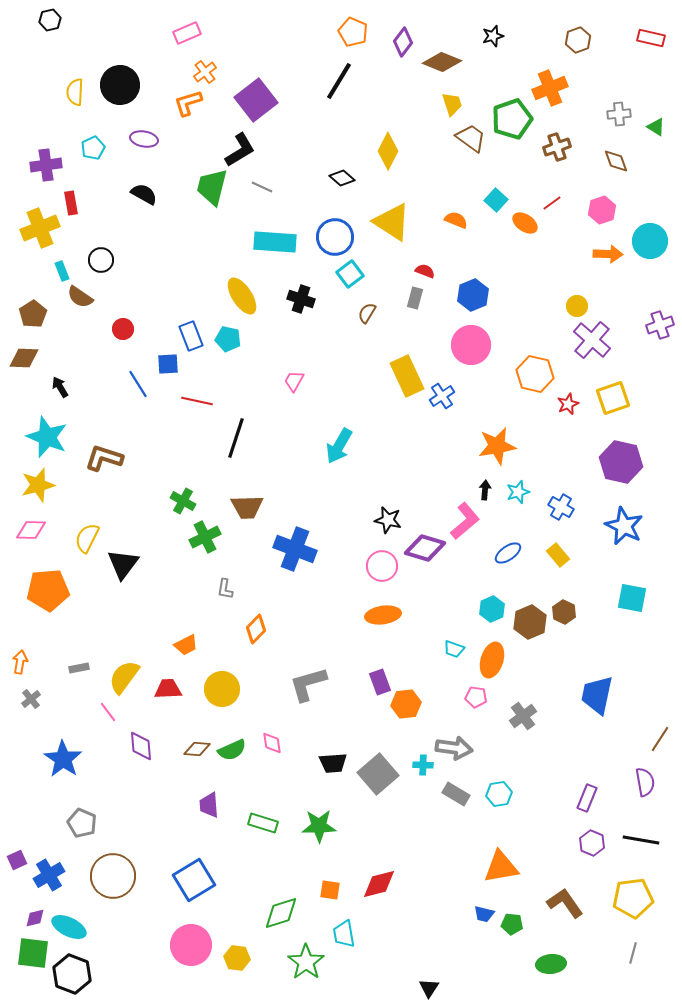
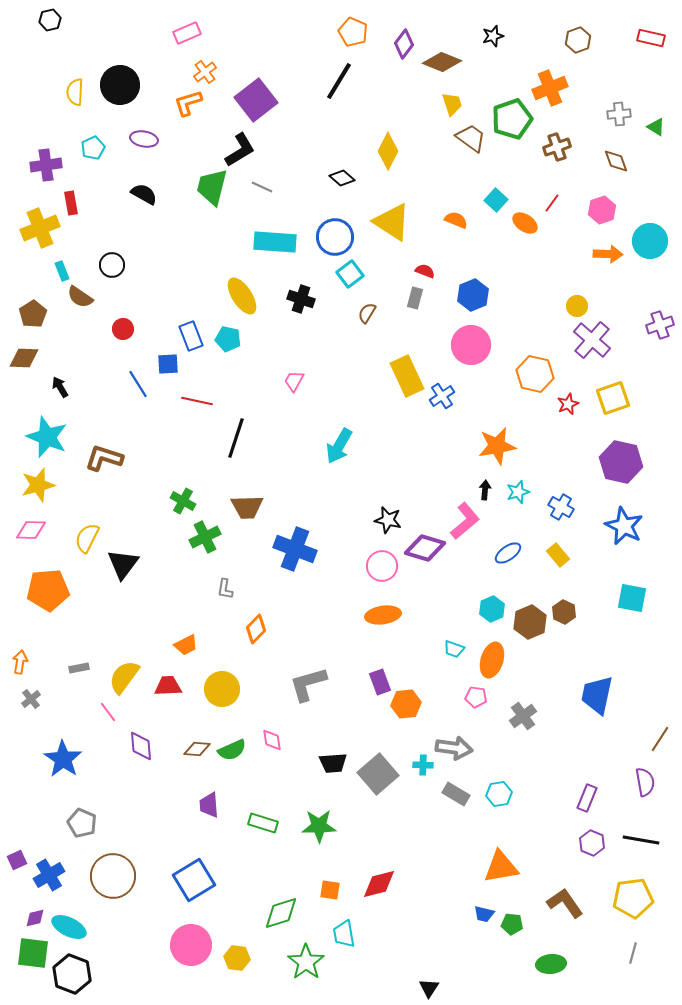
purple diamond at (403, 42): moved 1 px right, 2 px down
red line at (552, 203): rotated 18 degrees counterclockwise
black circle at (101, 260): moved 11 px right, 5 px down
red trapezoid at (168, 689): moved 3 px up
pink diamond at (272, 743): moved 3 px up
